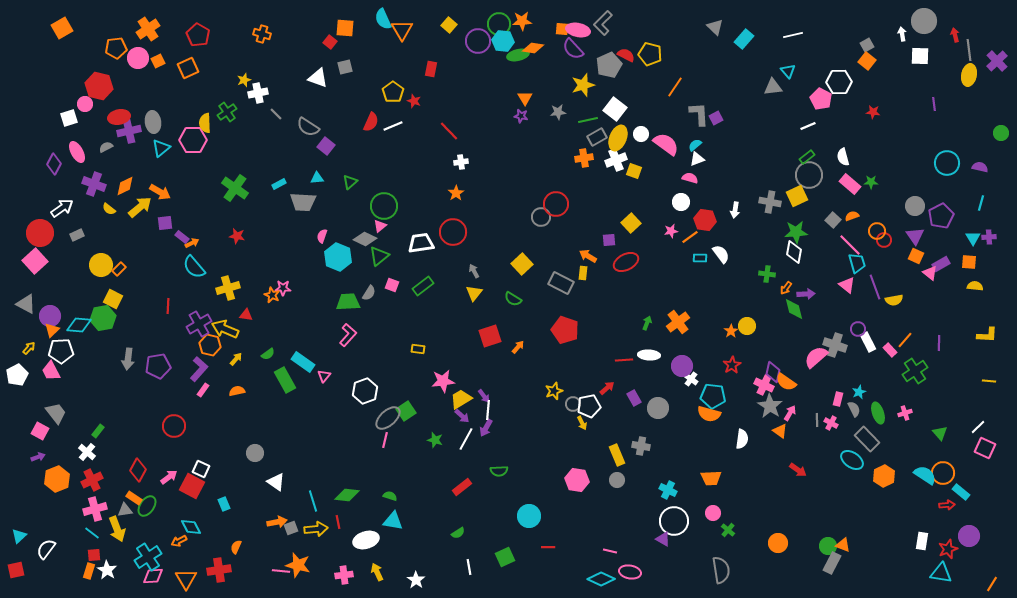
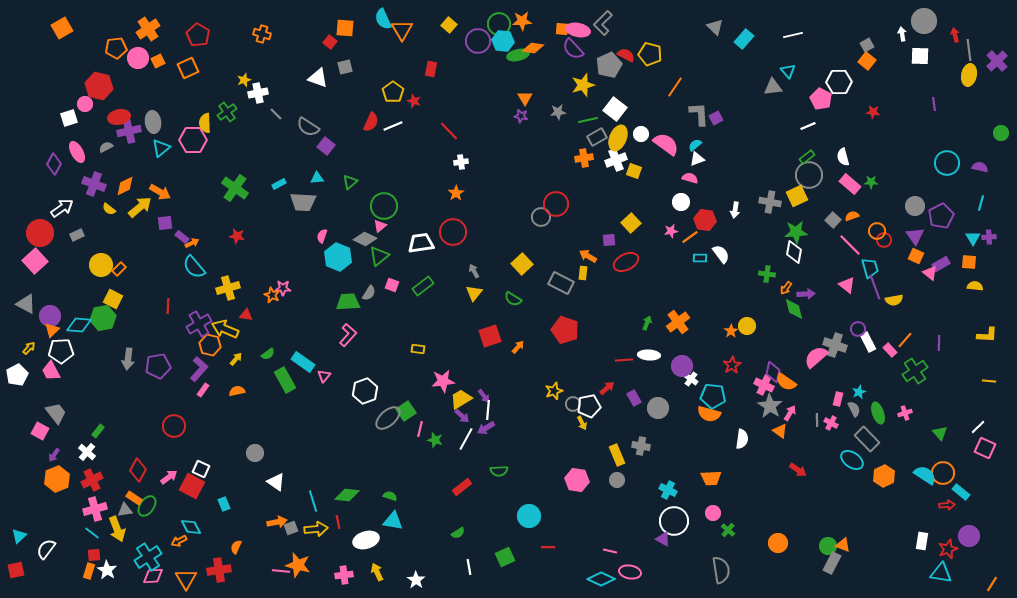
cyan trapezoid at (857, 263): moved 13 px right, 5 px down
purple arrow at (486, 428): rotated 30 degrees clockwise
pink line at (385, 440): moved 35 px right, 11 px up
purple arrow at (38, 457): moved 16 px right, 2 px up; rotated 144 degrees clockwise
